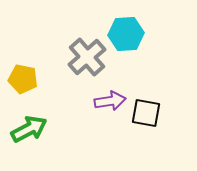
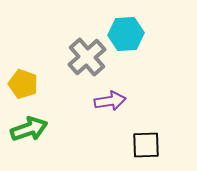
yellow pentagon: moved 5 px down; rotated 8 degrees clockwise
black square: moved 32 px down; rotated 12 degrees counterclockwise
green arrow: rotated 9 degrees clockwise
